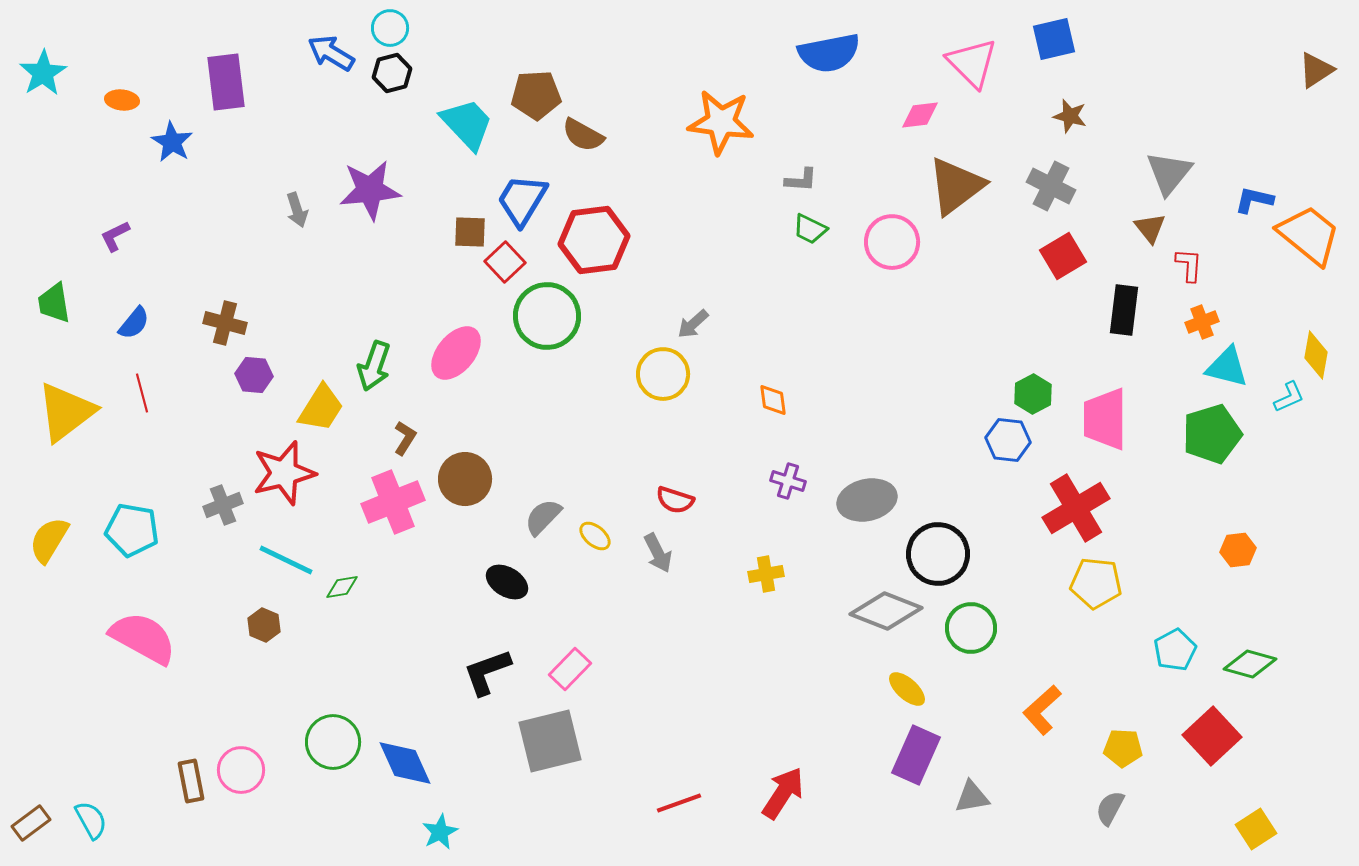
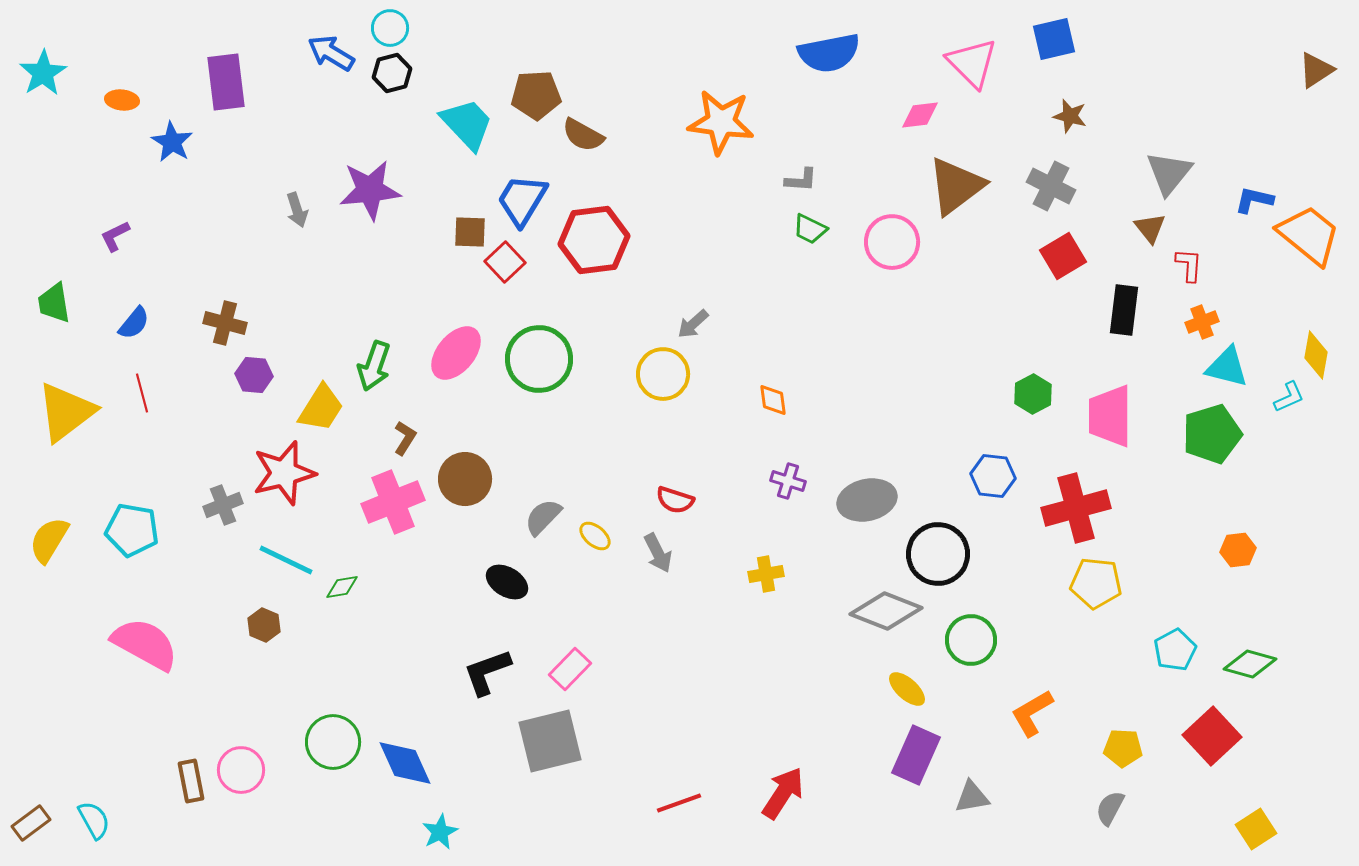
green circle at (547, 316): moved 8 px left, 43 px down
pink trapezoid at (1105, 419): moved 5 px right, 3 px up
blue hexagon at (1008, 440): moved 15 px left, 36 px down
red cross at (1076, 508): rotated 16 degrees clockwise
green circle at (971, 628): moved 12 px down
pink semicircle at (143, 638): moved 2 px right, 6 px down
orange L-shape at (1042, 710): moved 10 px left, 3 px down; rotated 12 degrees clockwise
cyan semicircle at (91, 820): moved 3 px right
